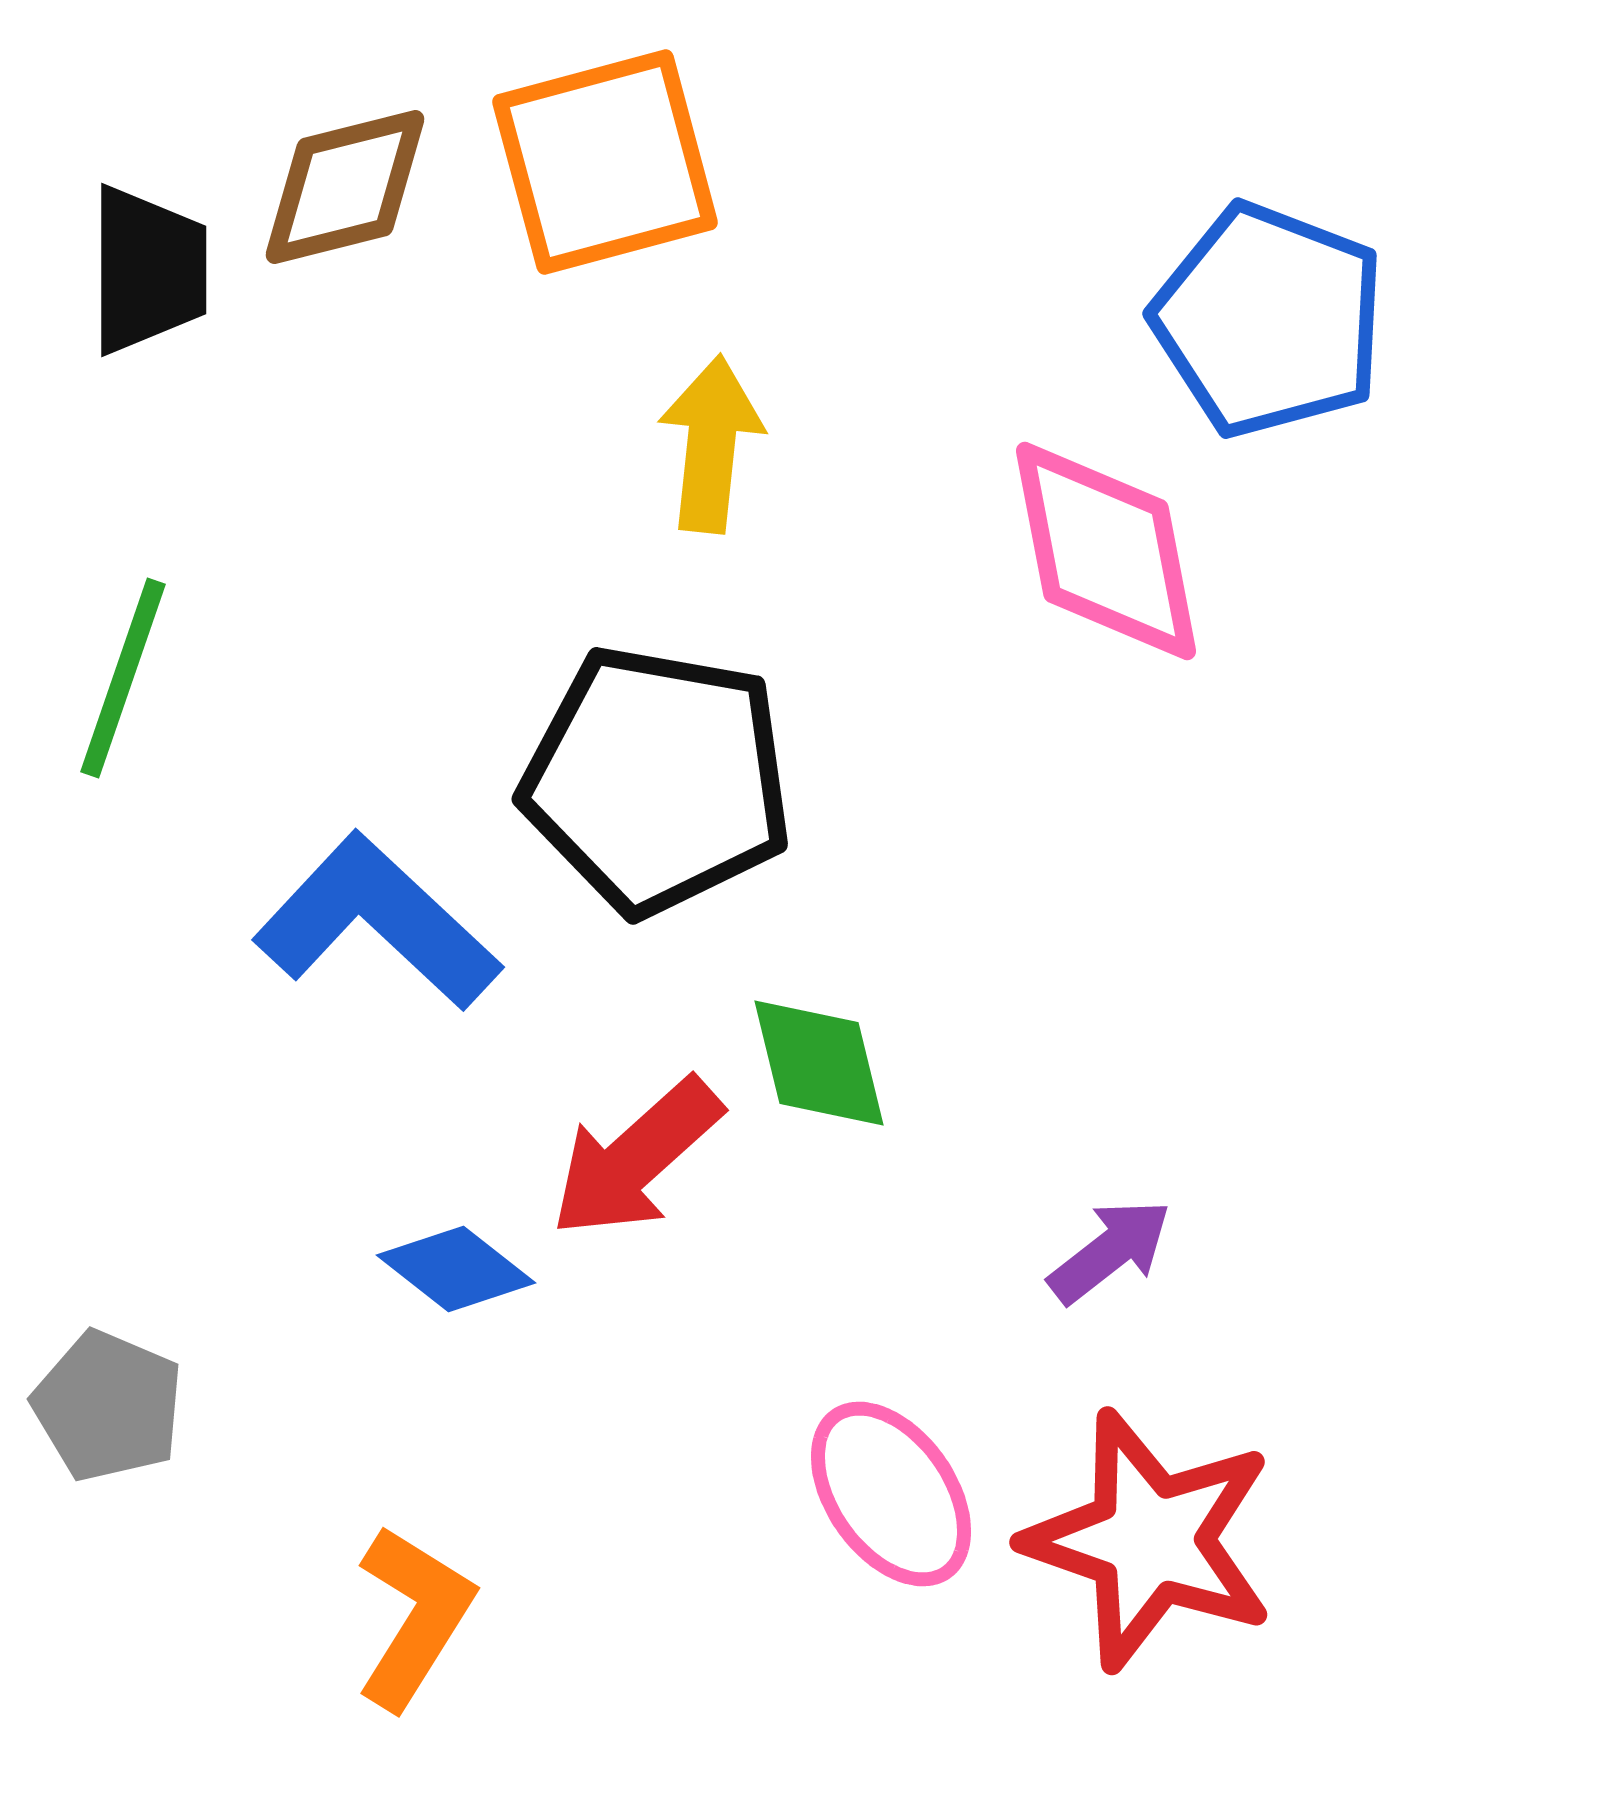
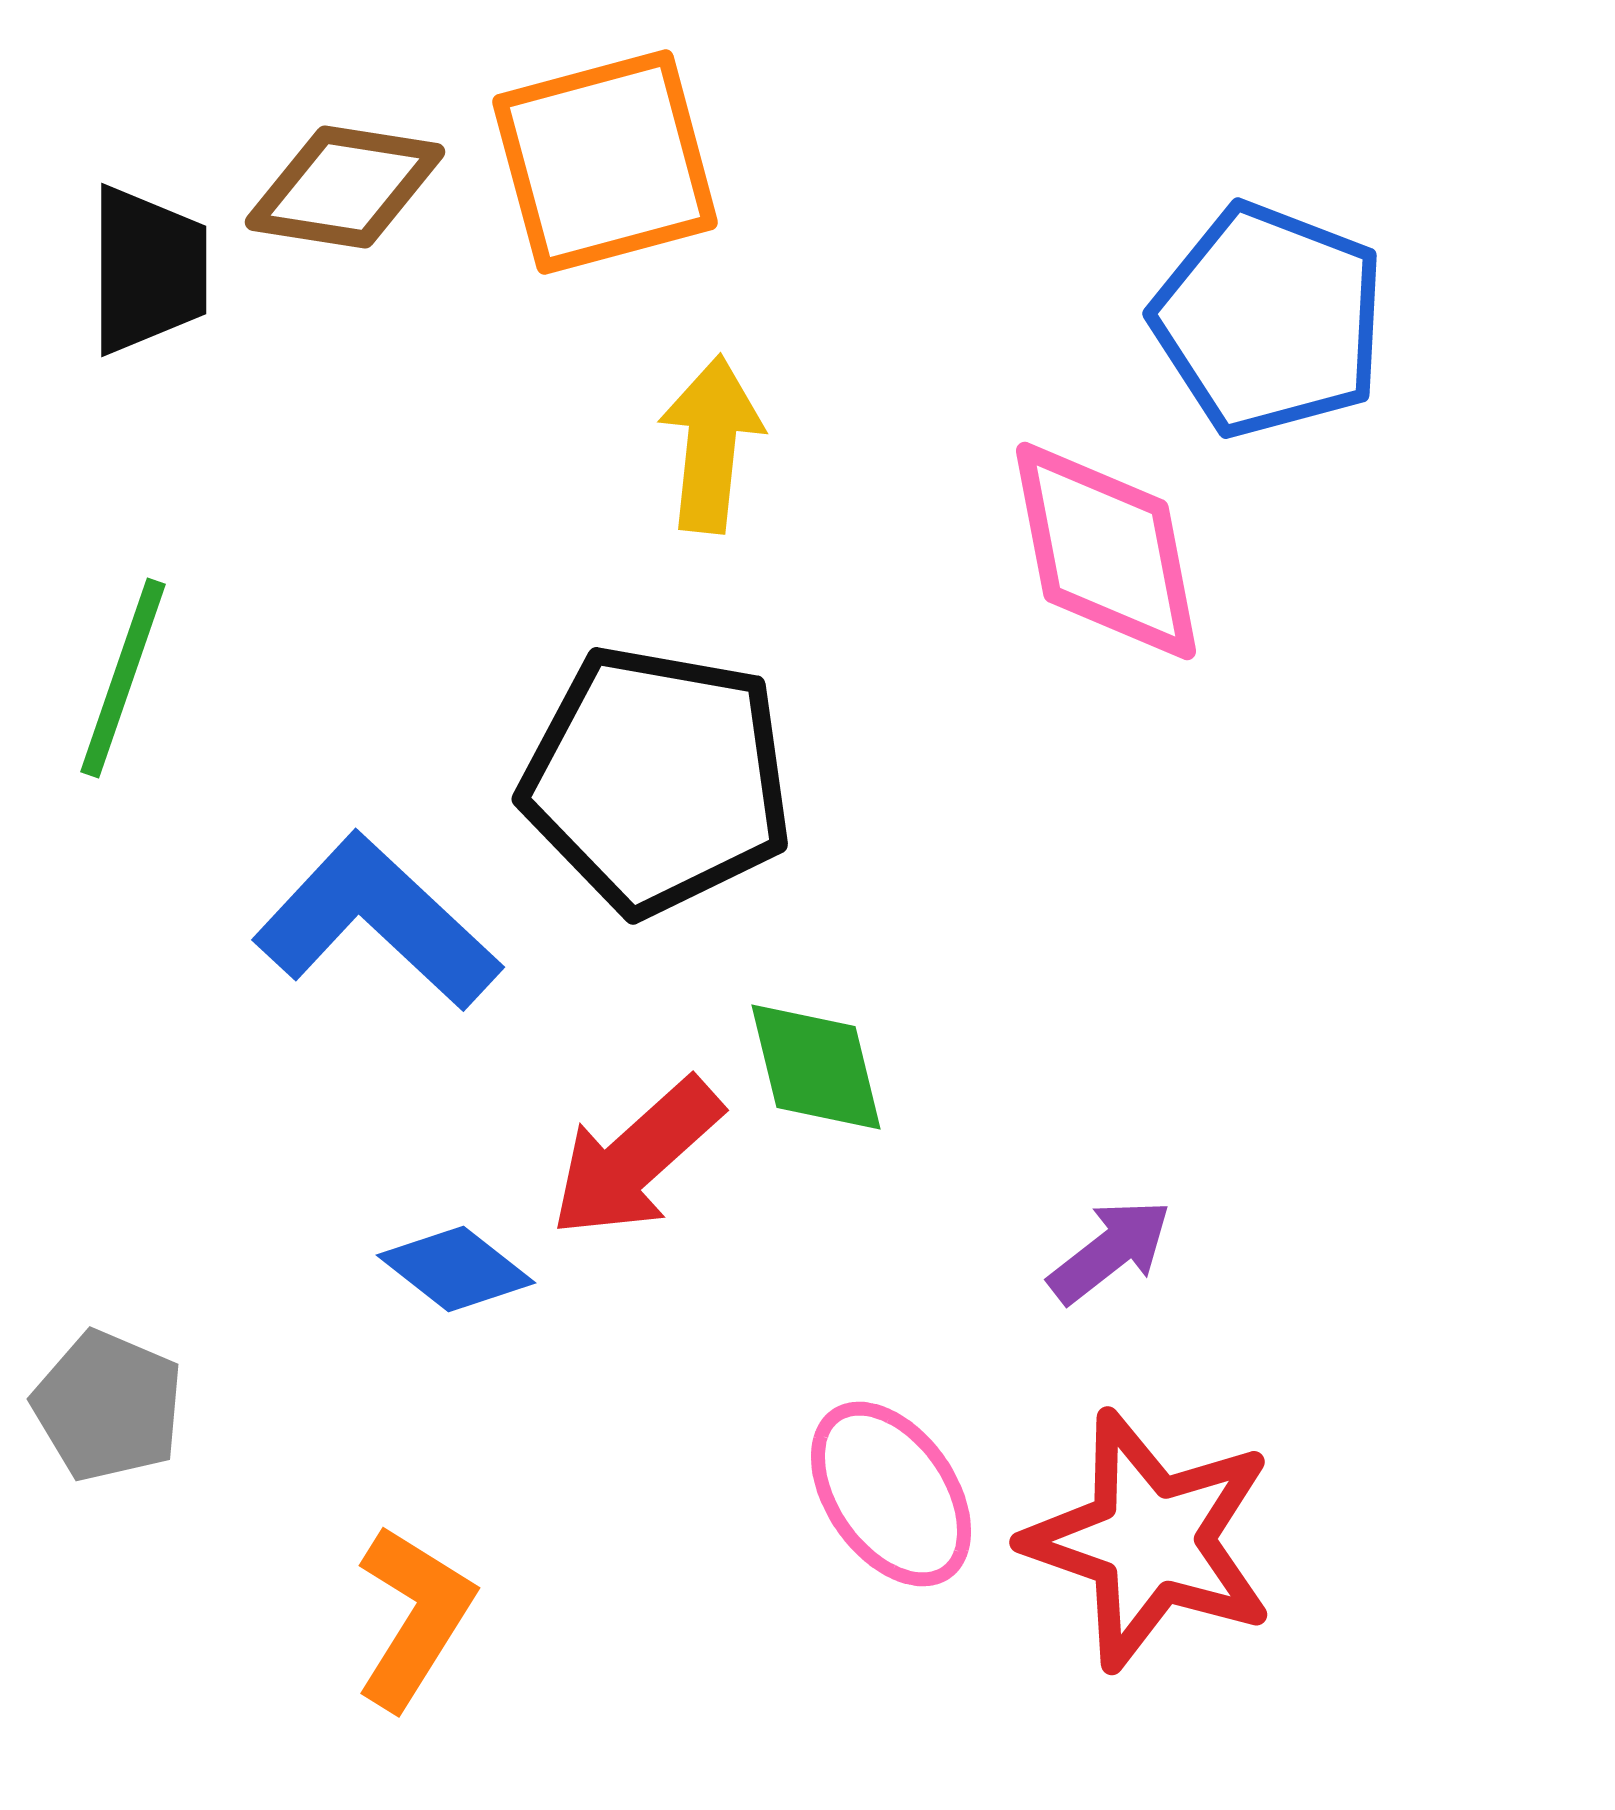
brown diamond: rotated 23 degrees clockwise
green diamond: moved 3 px left, 4 px down
